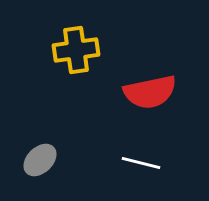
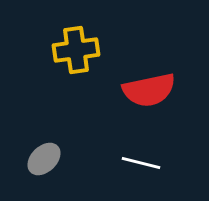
red semicircle: moved 1 px left, 2 px up
gray ellipse: moved 4 px right, 1 px up
